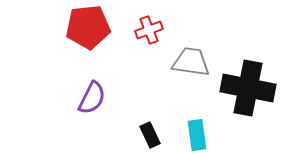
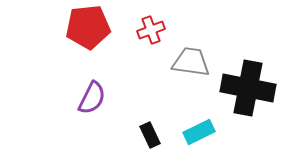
red cross: moved 2 px right
cyan rectangle: moved 2 px right, 3 px up; rotated 72 degrees clockwise
